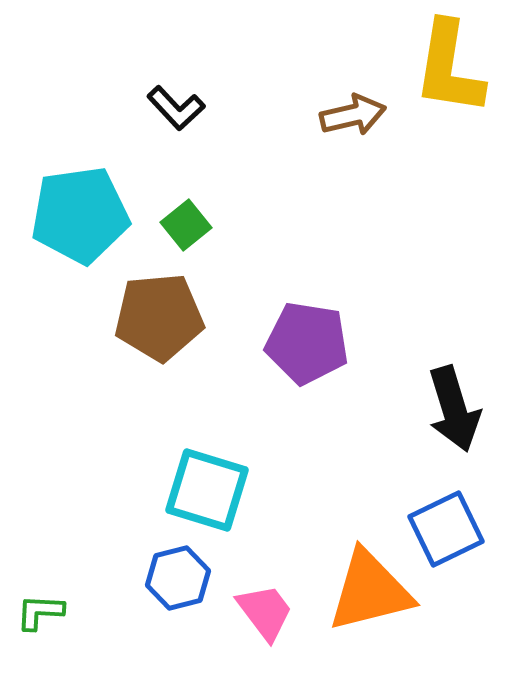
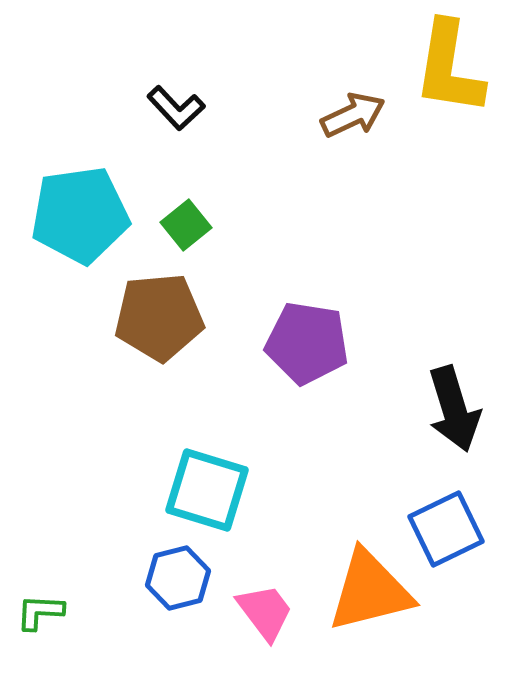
brown arrow: rotated 12 degrees counterclockwise
